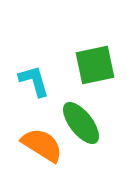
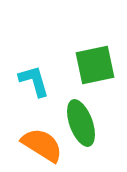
green ellipse: rotated 18 degrees clockwise
